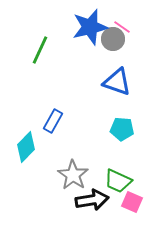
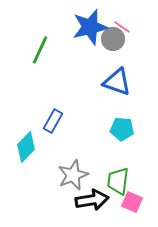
gray star: rotated 16 degrees clockwise
green trapezoid: rotated 72 degrees clockwise
